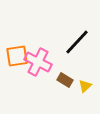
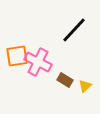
black line: moved 3 px left, 12 px up
